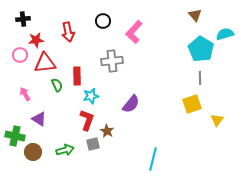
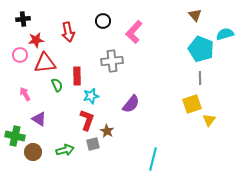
cyan pentagon: rotated 10 degrees counterclockwise
yellow triangle: moved 8 px left
